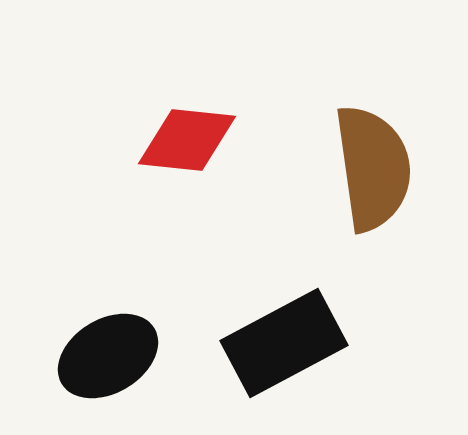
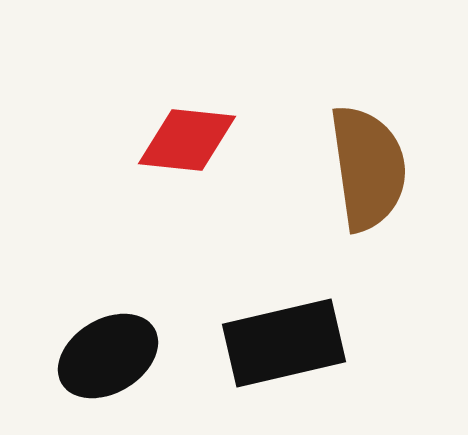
brown semicircle: moved 5 px left
black rectangle: rotated 15 degrees clockwise
